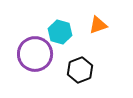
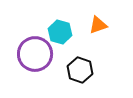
black hexagon: rotated 20 degrees counterclockwise
